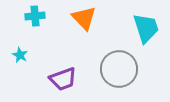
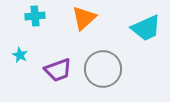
orange triangle: rotated 32 degrees clockwise
cyan trapezoid: rotated 84 degrees clockwise
gray circle: moved 16 px left
purple trapezoid: moved 5 px left, 9 px up
